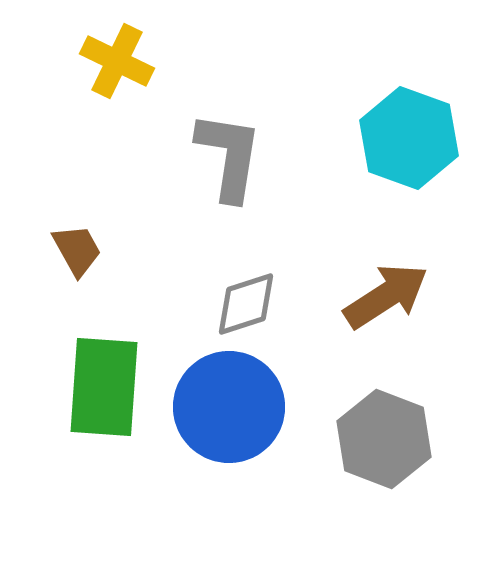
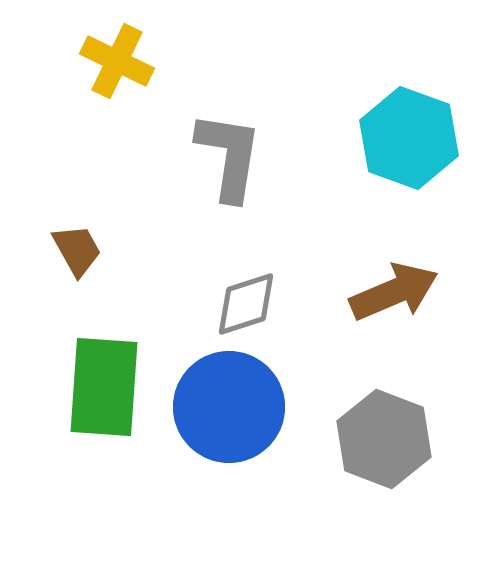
brown arrow: moved 8 px right, 4 px up; rotated 10 degrees clockwise
